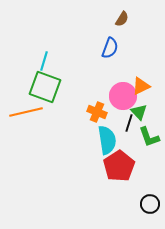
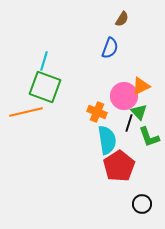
pink circle: moved 1 px right
black circle: moved 8 px left
